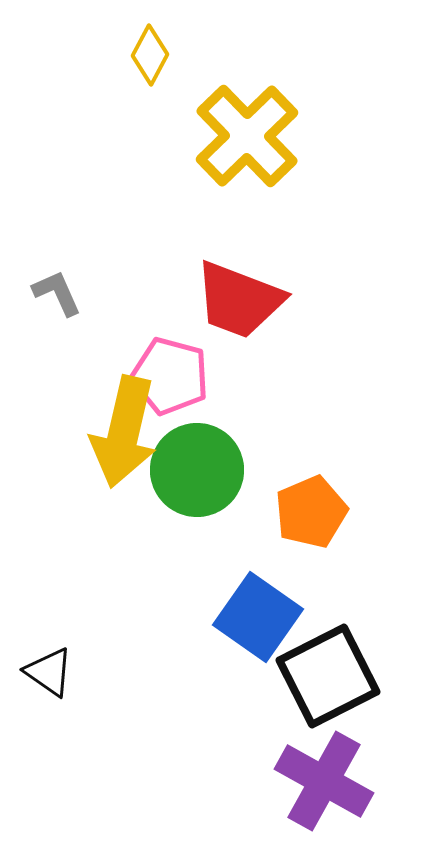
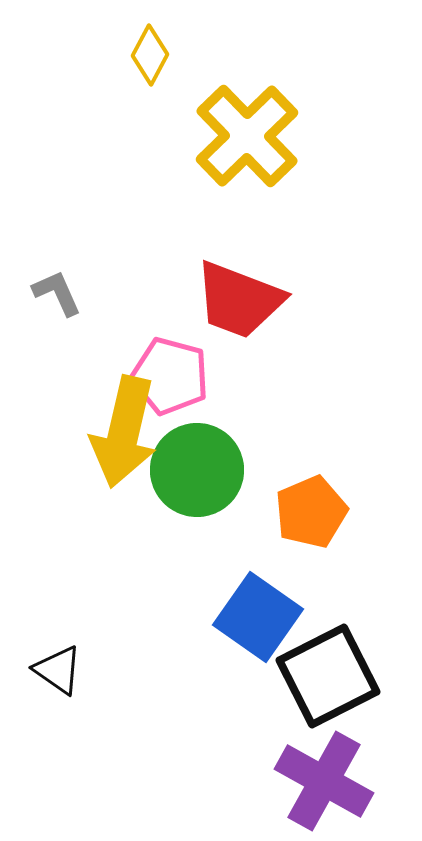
black triangle: moved 9 px right, 2 px up
